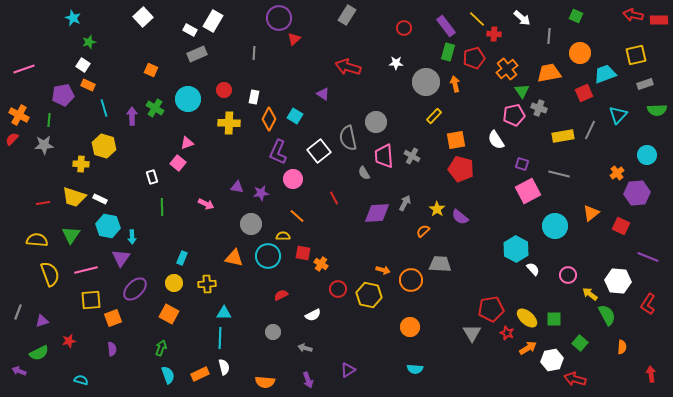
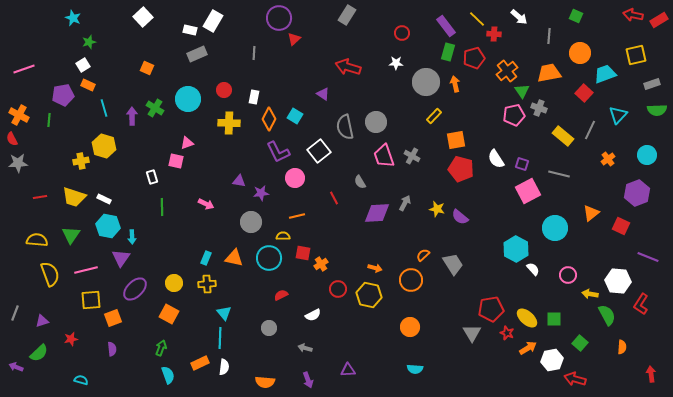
white arrow at (522, 18): moved 3 px left, 1 px up
red rectangle at (659, 20): rotated 30 degrees counterclockwise
red circle at (404, 28): moved 2 px left, 5 px down
white rectangle at (190, 30): rotated 16 degrees counterclockwise
white square at (83, 65): rotated 24 degrees clockwise
orange cross at (507, 69): moved 2 px down
orange square at (151, 70): moved 4 px left, 2 px up
gray rectangle at (645, 84): moved 7 px right
red square at (584, 93): rotated 24 degrees counterclockwise
yellow rectangle at (563, 136): rotated 50 degrees clockwise
gray semicircle at (348, 138): moved 3 px left, 11 px up
red semicircle at (12, 139): rotated 72 degrees counterclockwise
white semicircle at (496, 140): moved 19 px down
gray star at (44, 145): moved 26 px left, 18 px down
purple L-shape at (278, 152): rotated 50 degrees counterclockwise
pink trapezoid at (384, 156): rotated 15 degrees counterclockwise
pink square at (178, 163): moved 2 px left, 2 px up; rotated 28 degrees counterclockwise
yellow cross at (81, 164): moved 3 px up; rotated 14 degrees counterclockwise
gray semicircle at (364, 173): moved 4 px left, 9 px down
orange cross at (617, 173): moved 9 px left, 14 px up
pink circle at (293, 179): moved 2 px right, 1 px up
purple triangle at (237, 187): moved 2 px right, 6 px up
purple hexagon at (637, 193): rotated 15 degrees counterclockwise
white rectangle at (100, 199): moved 4 px right
red line at (43, 203): moved 3 px left, 6 px up
yellow star at (437, 209): rotated 21 degrees counterclockwise
orange line at (297, 216): rotated 56 degrees counterclockwise
gray circle at (251, 224): moved 2 px up
cyan circle at (555, 226): moved 2 px down
orange semicircle at (423, 231): moved 24 px down
cyan circle at (268, 256): moved 1 px right, 2 px down
cyan rectangle at (182, 258): moved 24 px right
orange cross at (321, 264): rotated 24 degrees clockwise
gray trapezoid at (440, 264): moved 13 px right; rotated 55 degrees clockwise
orange arrow at (383, 270): moved 8 px left, 2 px up
yellow arrow at (590, 294): rotated 28 degrees counterclockwise
red L-shape at (648, 304): moved 7 px left
gray line at (18, 312): moved 3 px left, 1 px down
cyan triangle at (224, 313): rotated 49 degrees clockwise
gray circle at (273, 332): moved 4 px left, 4 px up
red star at (69, 341): moved 2 px right, 2 px up
green semicircle at (39, 353): rotated 18 degrees counterclockwise
white semicircle at (224, 367): rotated 21 degrees clockwise
purple triangle at (348, 370): rotated 28 degrees clockwise
purple arrow at (19, 371): moved 3 px left, 4 px up
orange rectangle at (200, 374): moved 11 px up
